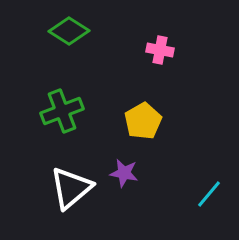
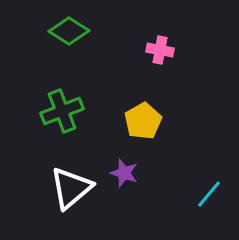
purple star: rotated 8 degrees clockwise
